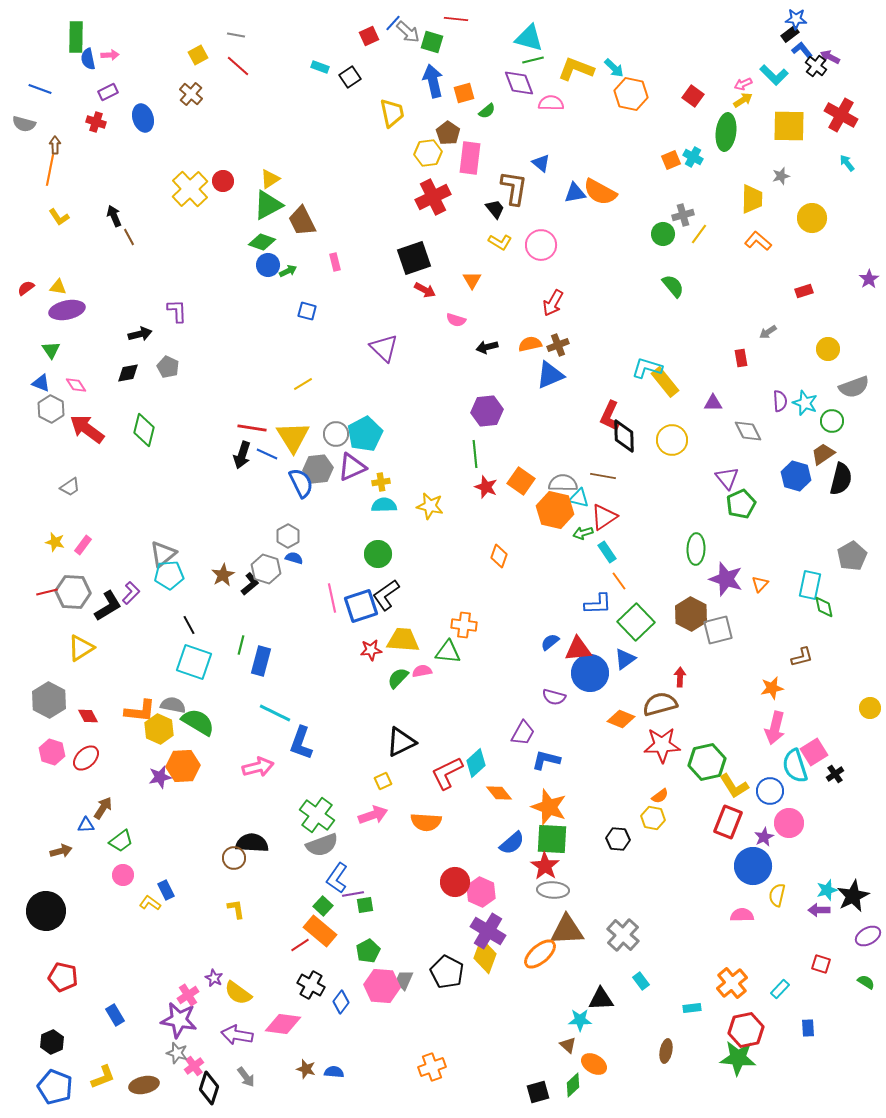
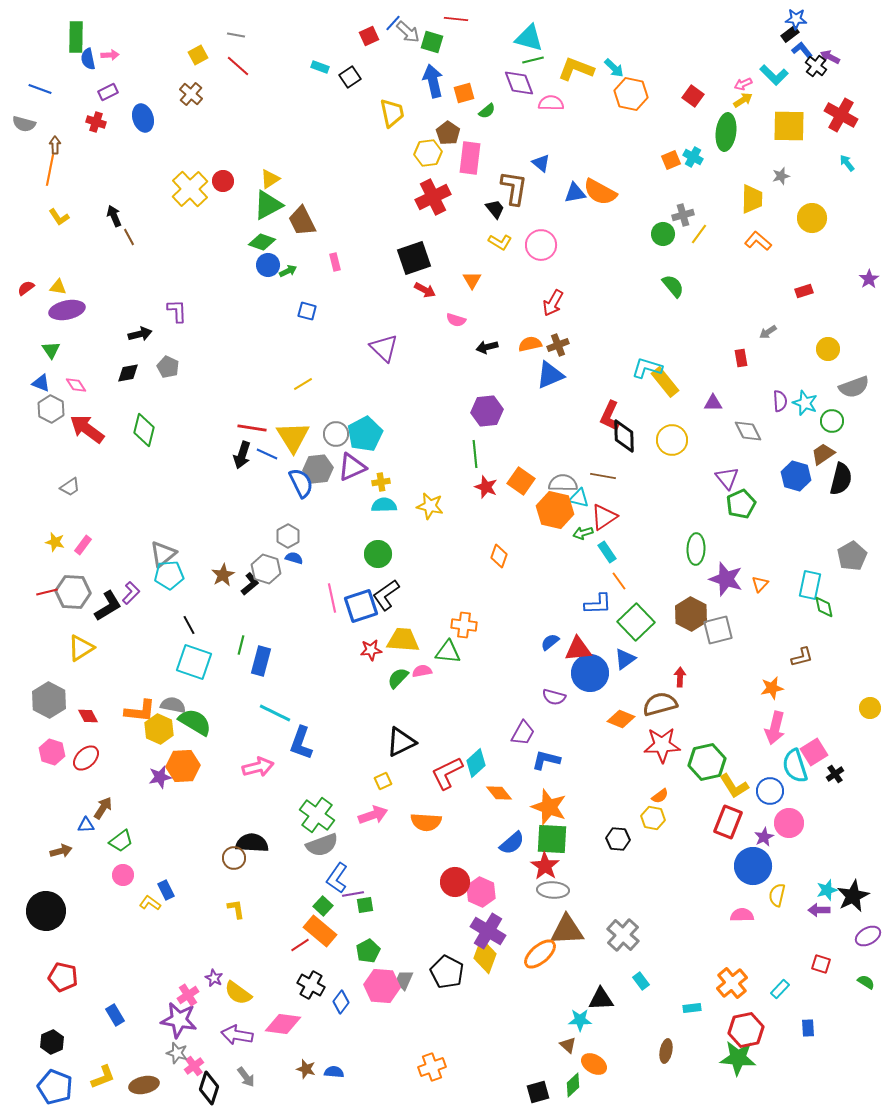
green semicircle at (198, 722): moved 3 px left
